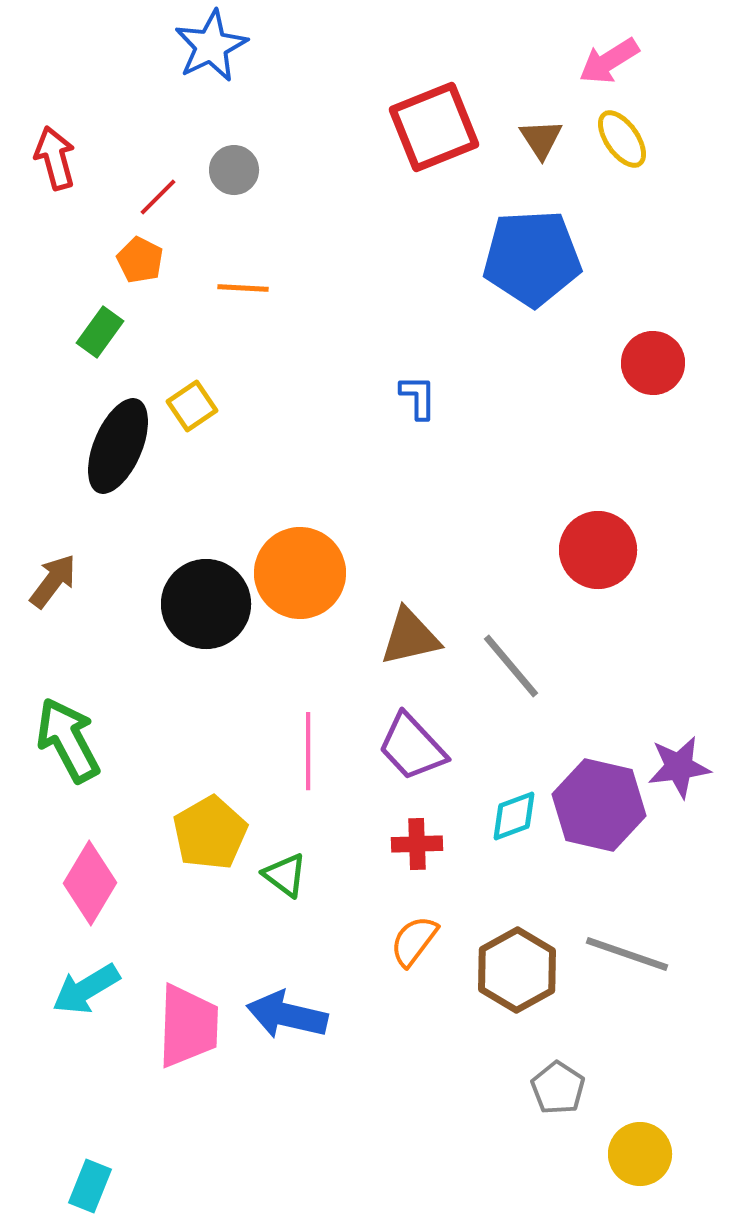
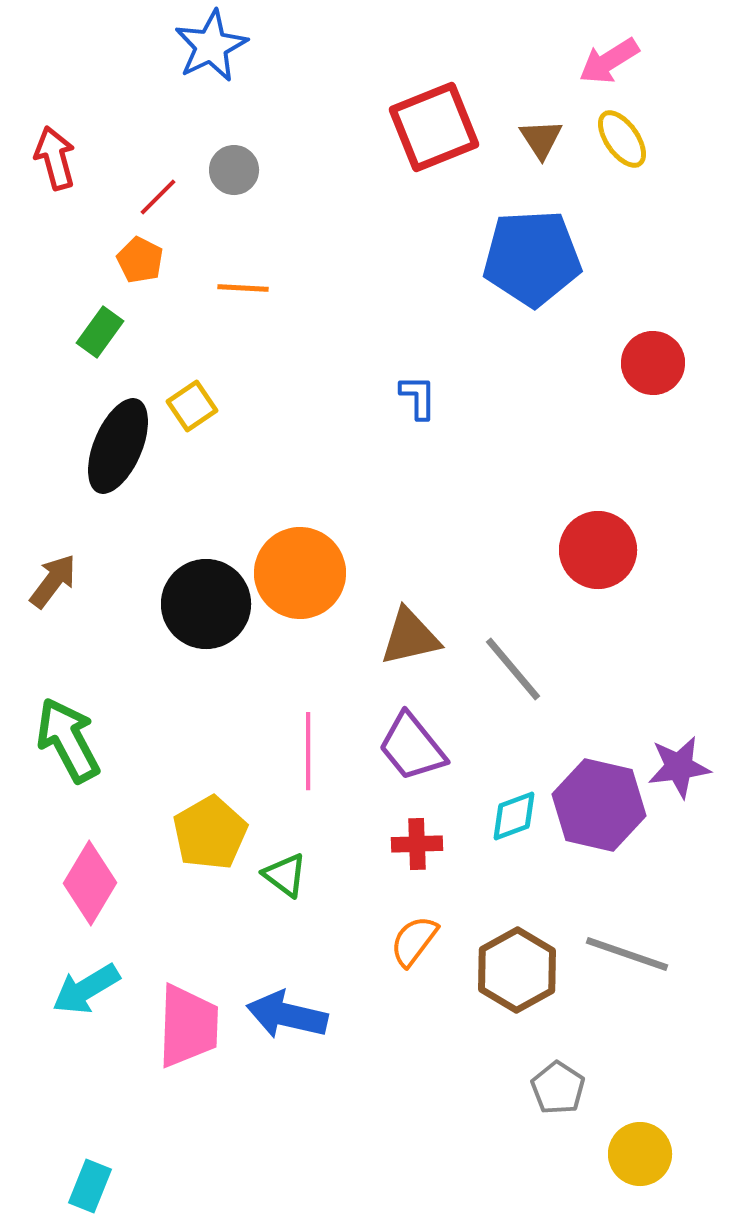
gray line at (511, 666): moved 2 px right, 3 px down
purple trapezoid at (412, 747): rotated 4 degrees clockwise
